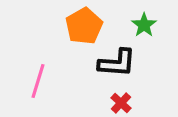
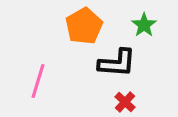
red cross: moved 4 px right, 1 px up
